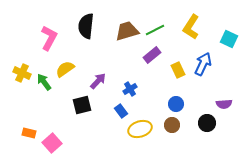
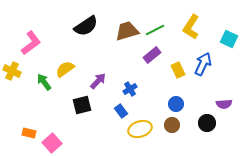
black semicircle: rotated 130 degrees counterclockwise
pink L-shape: moved 18 px left, 5 px down; rotated 25 degrees clockwise
yellow cross: moved 10 px left, 2 px up
